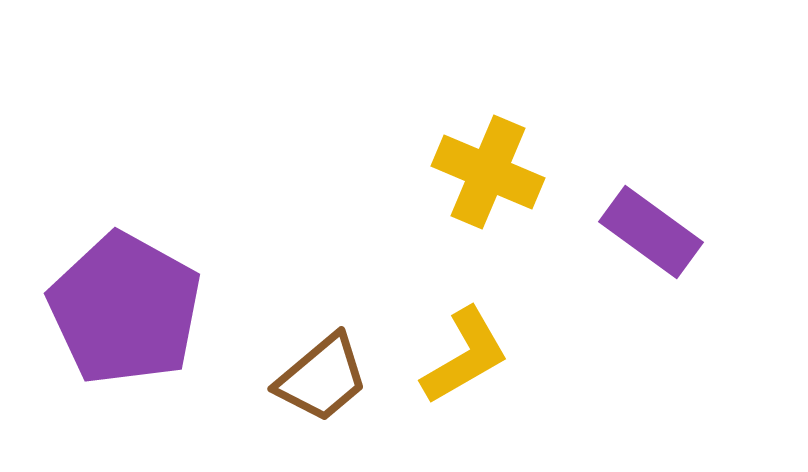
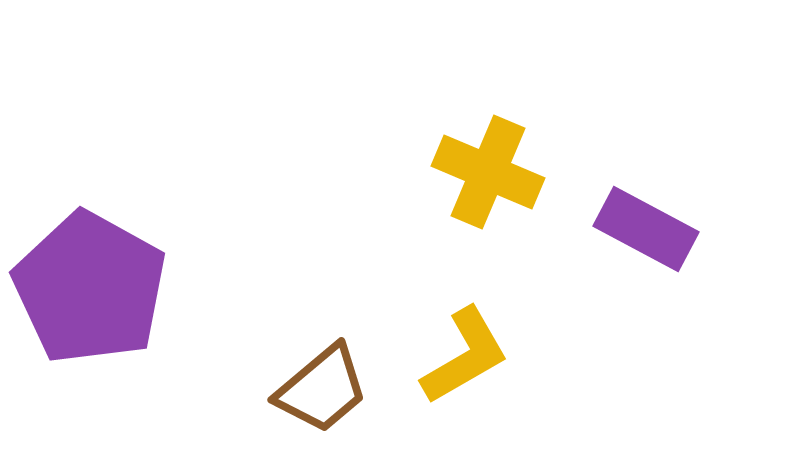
purple rectangle: moved 5 px left, 3 px up; rotated 8 degrees counterclockwise
purple pentagon: moved 35 px left, 21 px up
brown trapezoid: moved 11 px down
